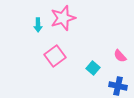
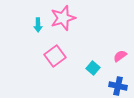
pink semicircle: rotated 96 degrees clockwise
